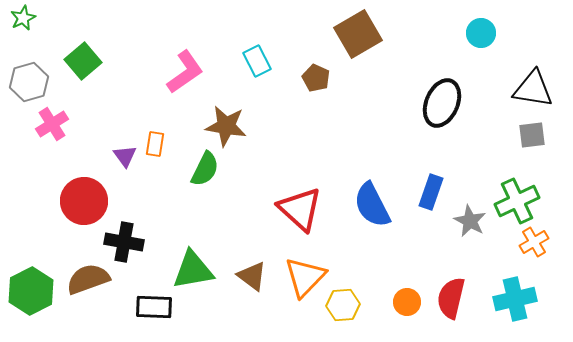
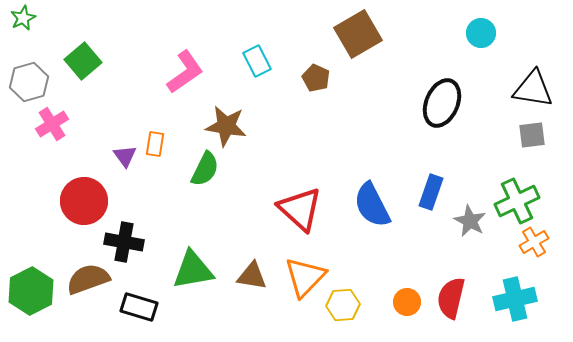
brown triangle: rotated 28 degrees counterclockwise
black rectangle: moved 15 px left; rotated 15 degrees clockwise
